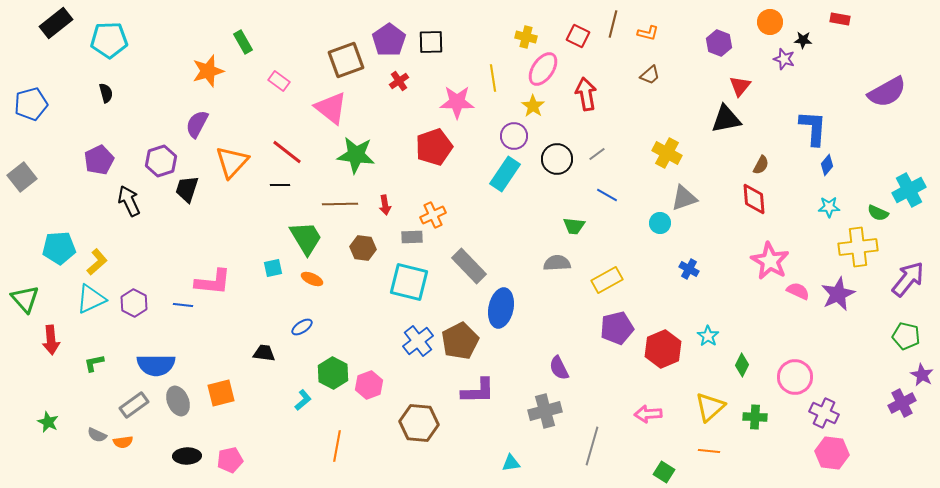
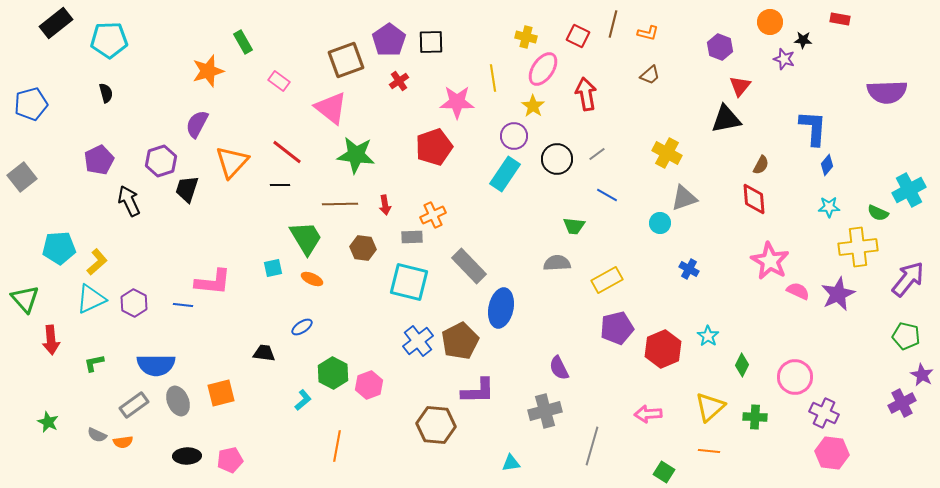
purple hexagon at (719, 43): moved 1 px right, 4 px down
purple semicircle at (887, 92): rotated 27 degrees clockwise
brown hexagon at (419, 423): moved 17 px right, 2 px down
